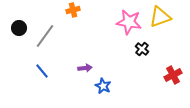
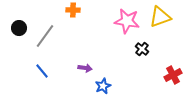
orange cross: rotated 16 degrees clockwise
pink star: moved 2 px left, 1 px up
purple arrow: rotated 16 degrees clockwise
blue star: rotated 21 degrees clockwise
